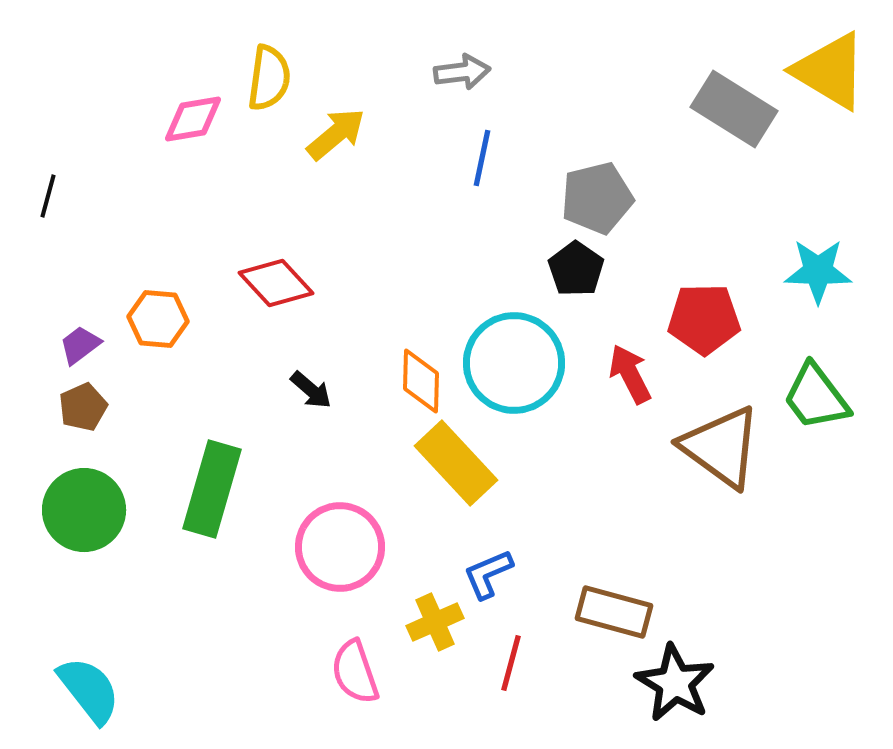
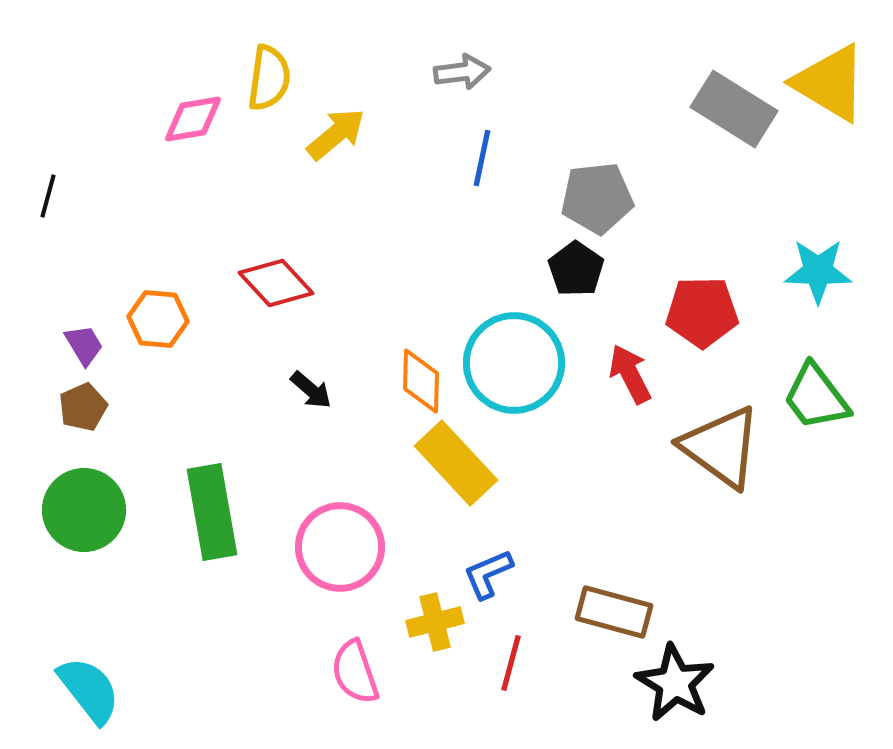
yellow triangle: moved 12 px down
gray pentagon: rotated 8 degrees clockwise
red pentagon: moved 2 px left, 7 px up
purple trapezoid: moved 4 px right; rotated 96 degrees clockwise
green rectangle: moved 23 px down; rotated 26 degrees counterclockwise
yellow cross: rotated 10 degrees clockwise
